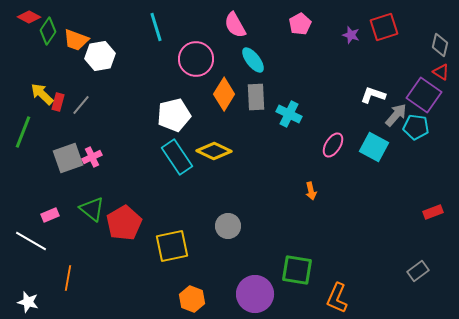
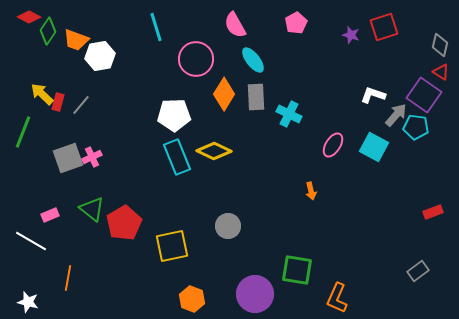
pink pentagon at (300, 24): moved 4 px left, 1 px up
white pentagon at (174, 115): rotated 12 degrees clockwise
cyan rectangle at (177, 157): rotated 12 degrees clockwise
